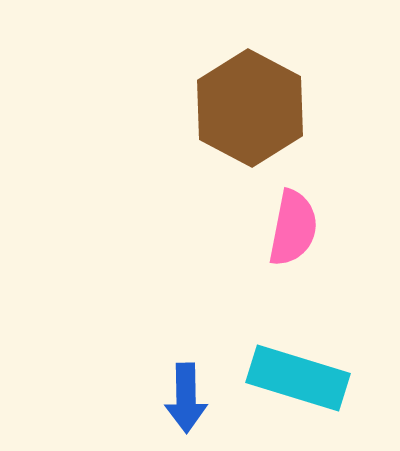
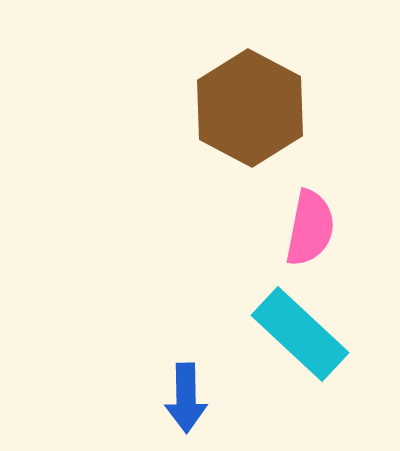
pink semicircle: moved 17 px right
cyan rectangle: moved 2 px right, 44 px up; rotated 26 degrees clockwise
